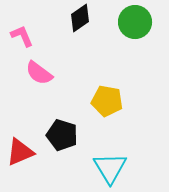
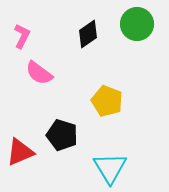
black diamond: moved 8 px right, 16 px down
green circle: moved 2 px right, 2 px down
pink L-shape: rotated 50 degrees clockwise
yellow pentagon: rotated 12 degrees clockwise
